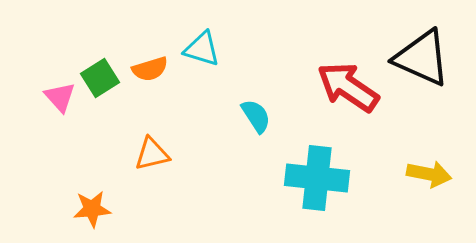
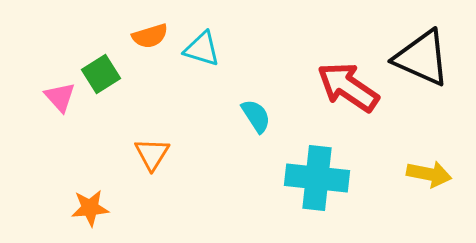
orange semicircle: moved 33 px up
green square: moved 1 px right, 4 px up
orange triangle: rotated 45 degrees counterclockwise
orange star: moved 2 px left, 1 px up
